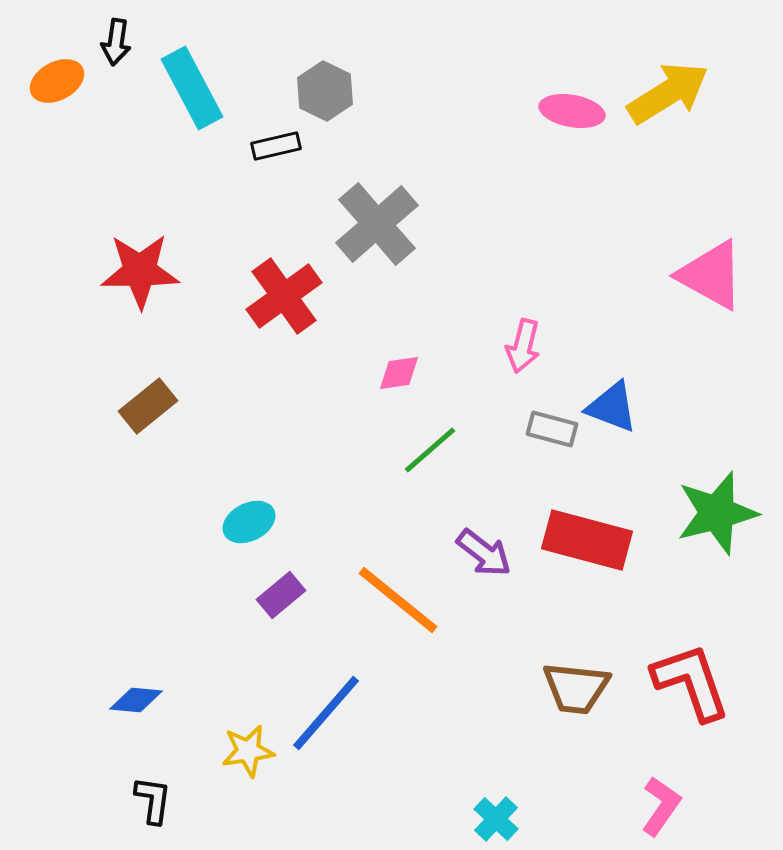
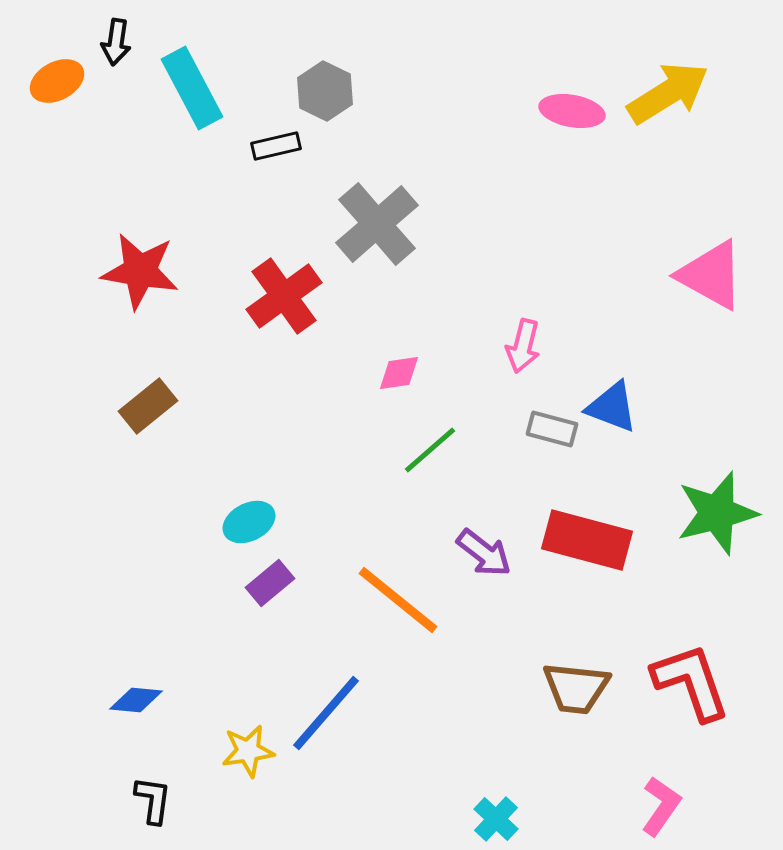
red star: rotated 10 degrees clockwise
purple rectangle: moved 11 px left, 12 px up
